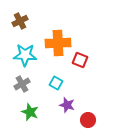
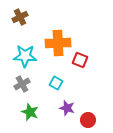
brown cross: moved 4 px up
cyan star: moved 1 px down
purple star: moved 3 px down
